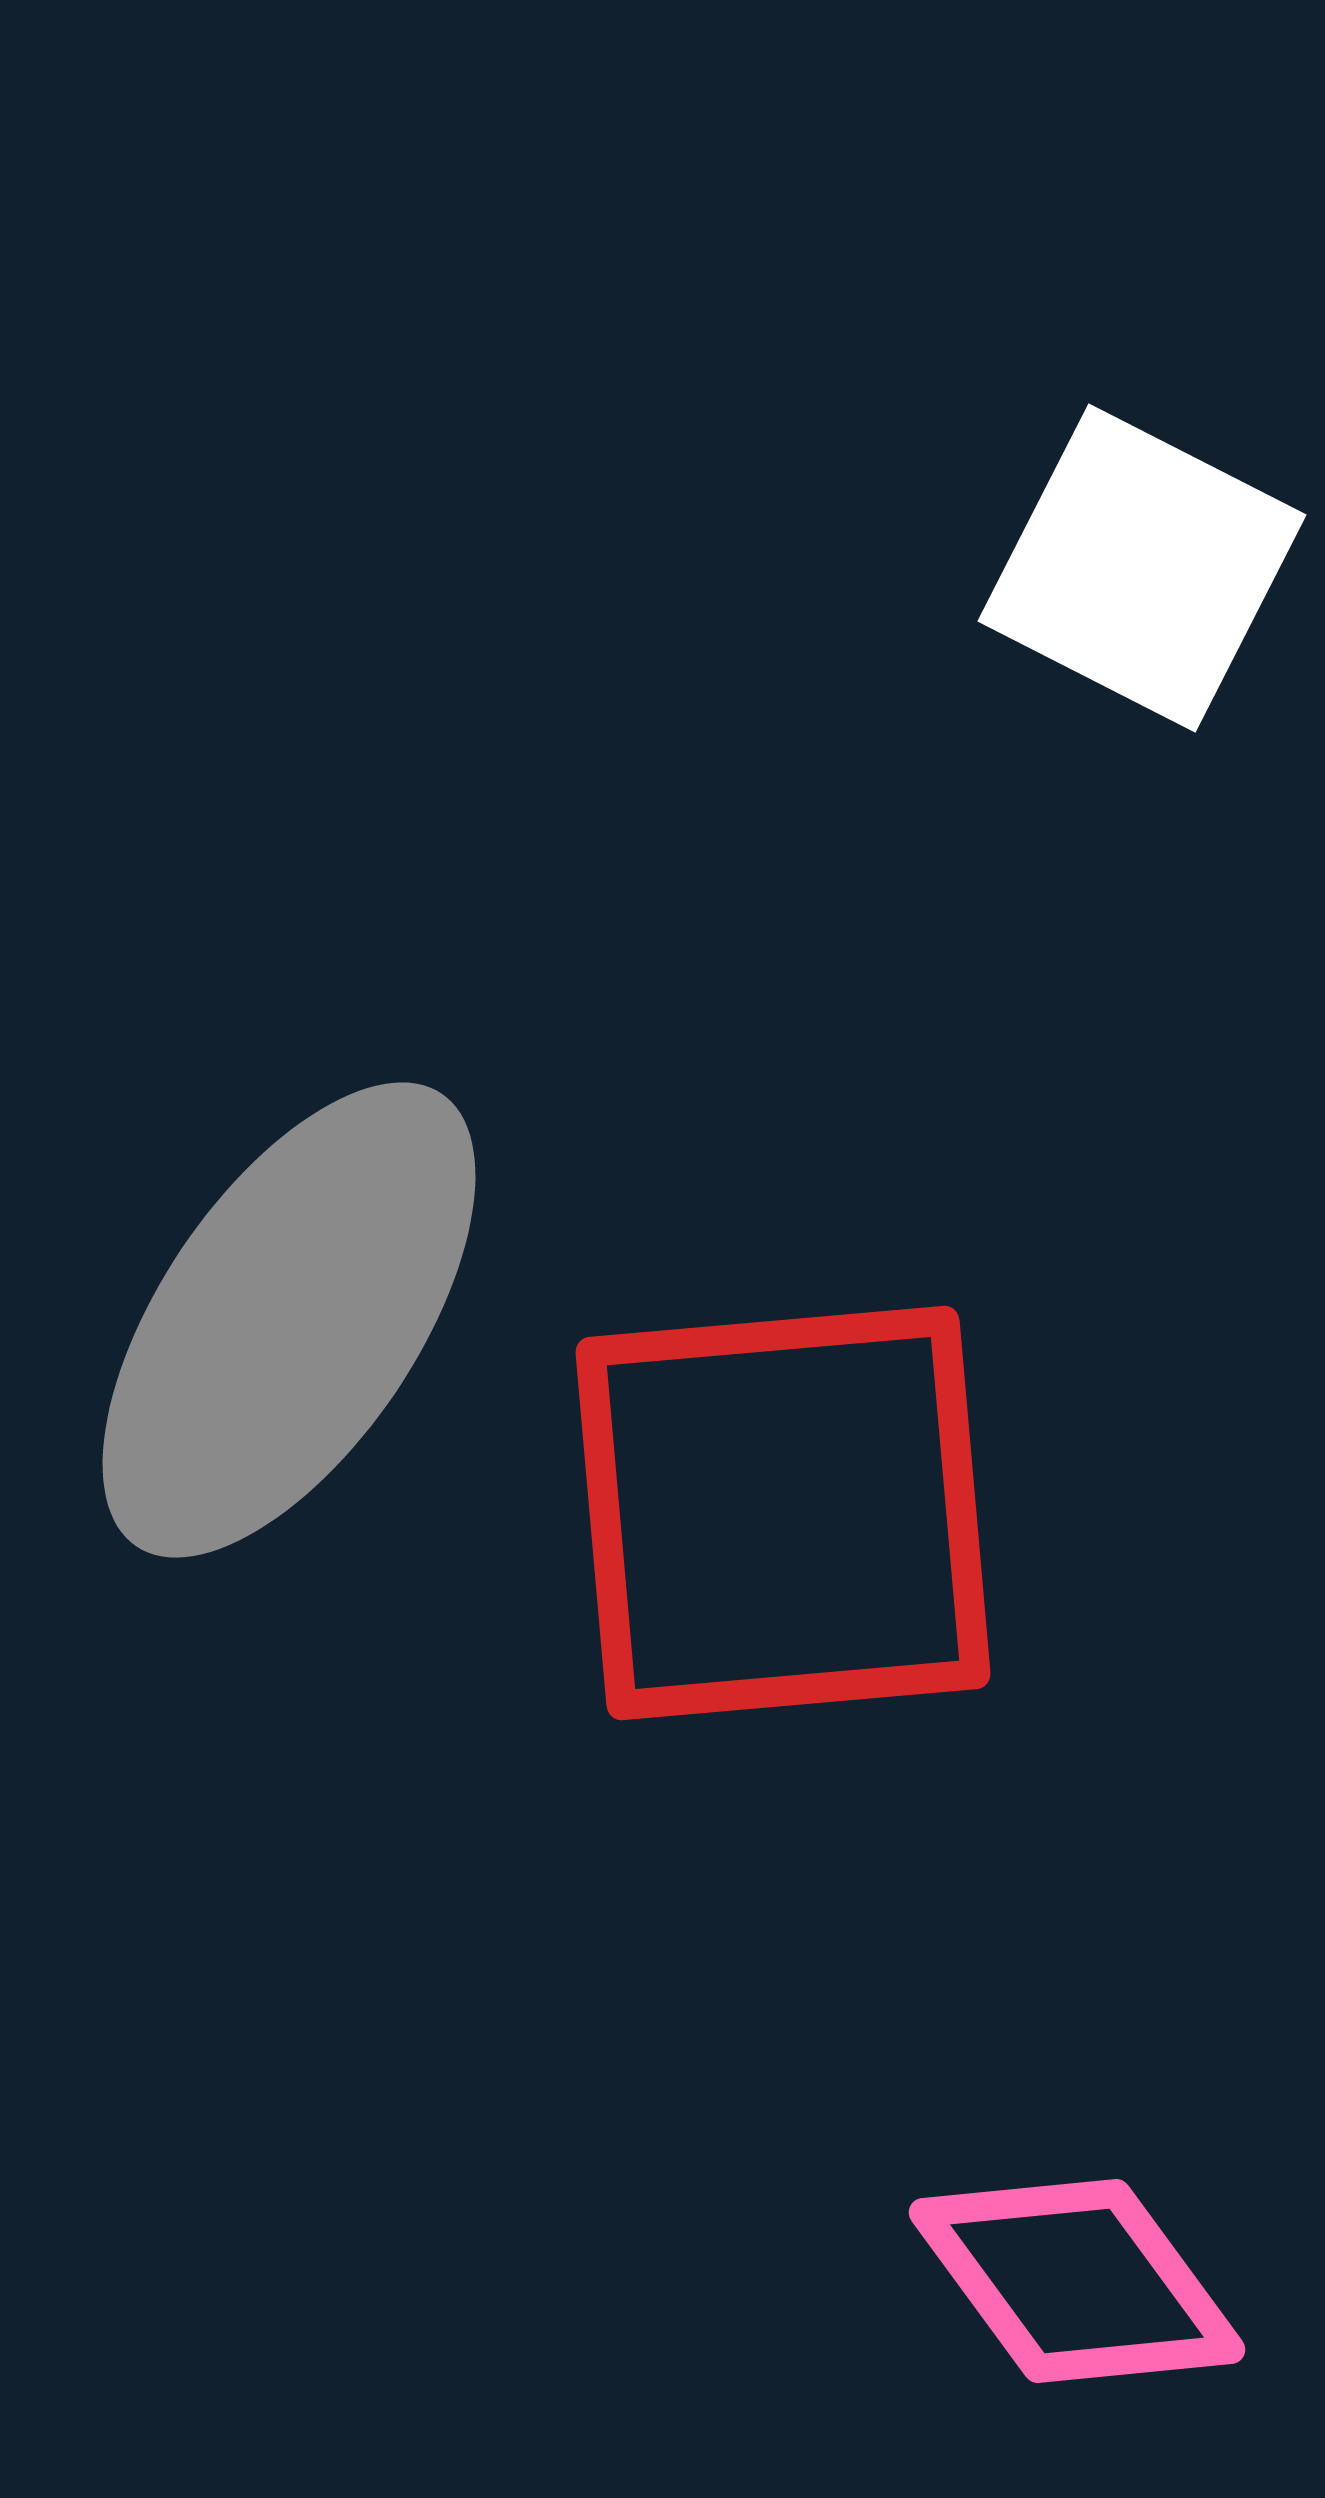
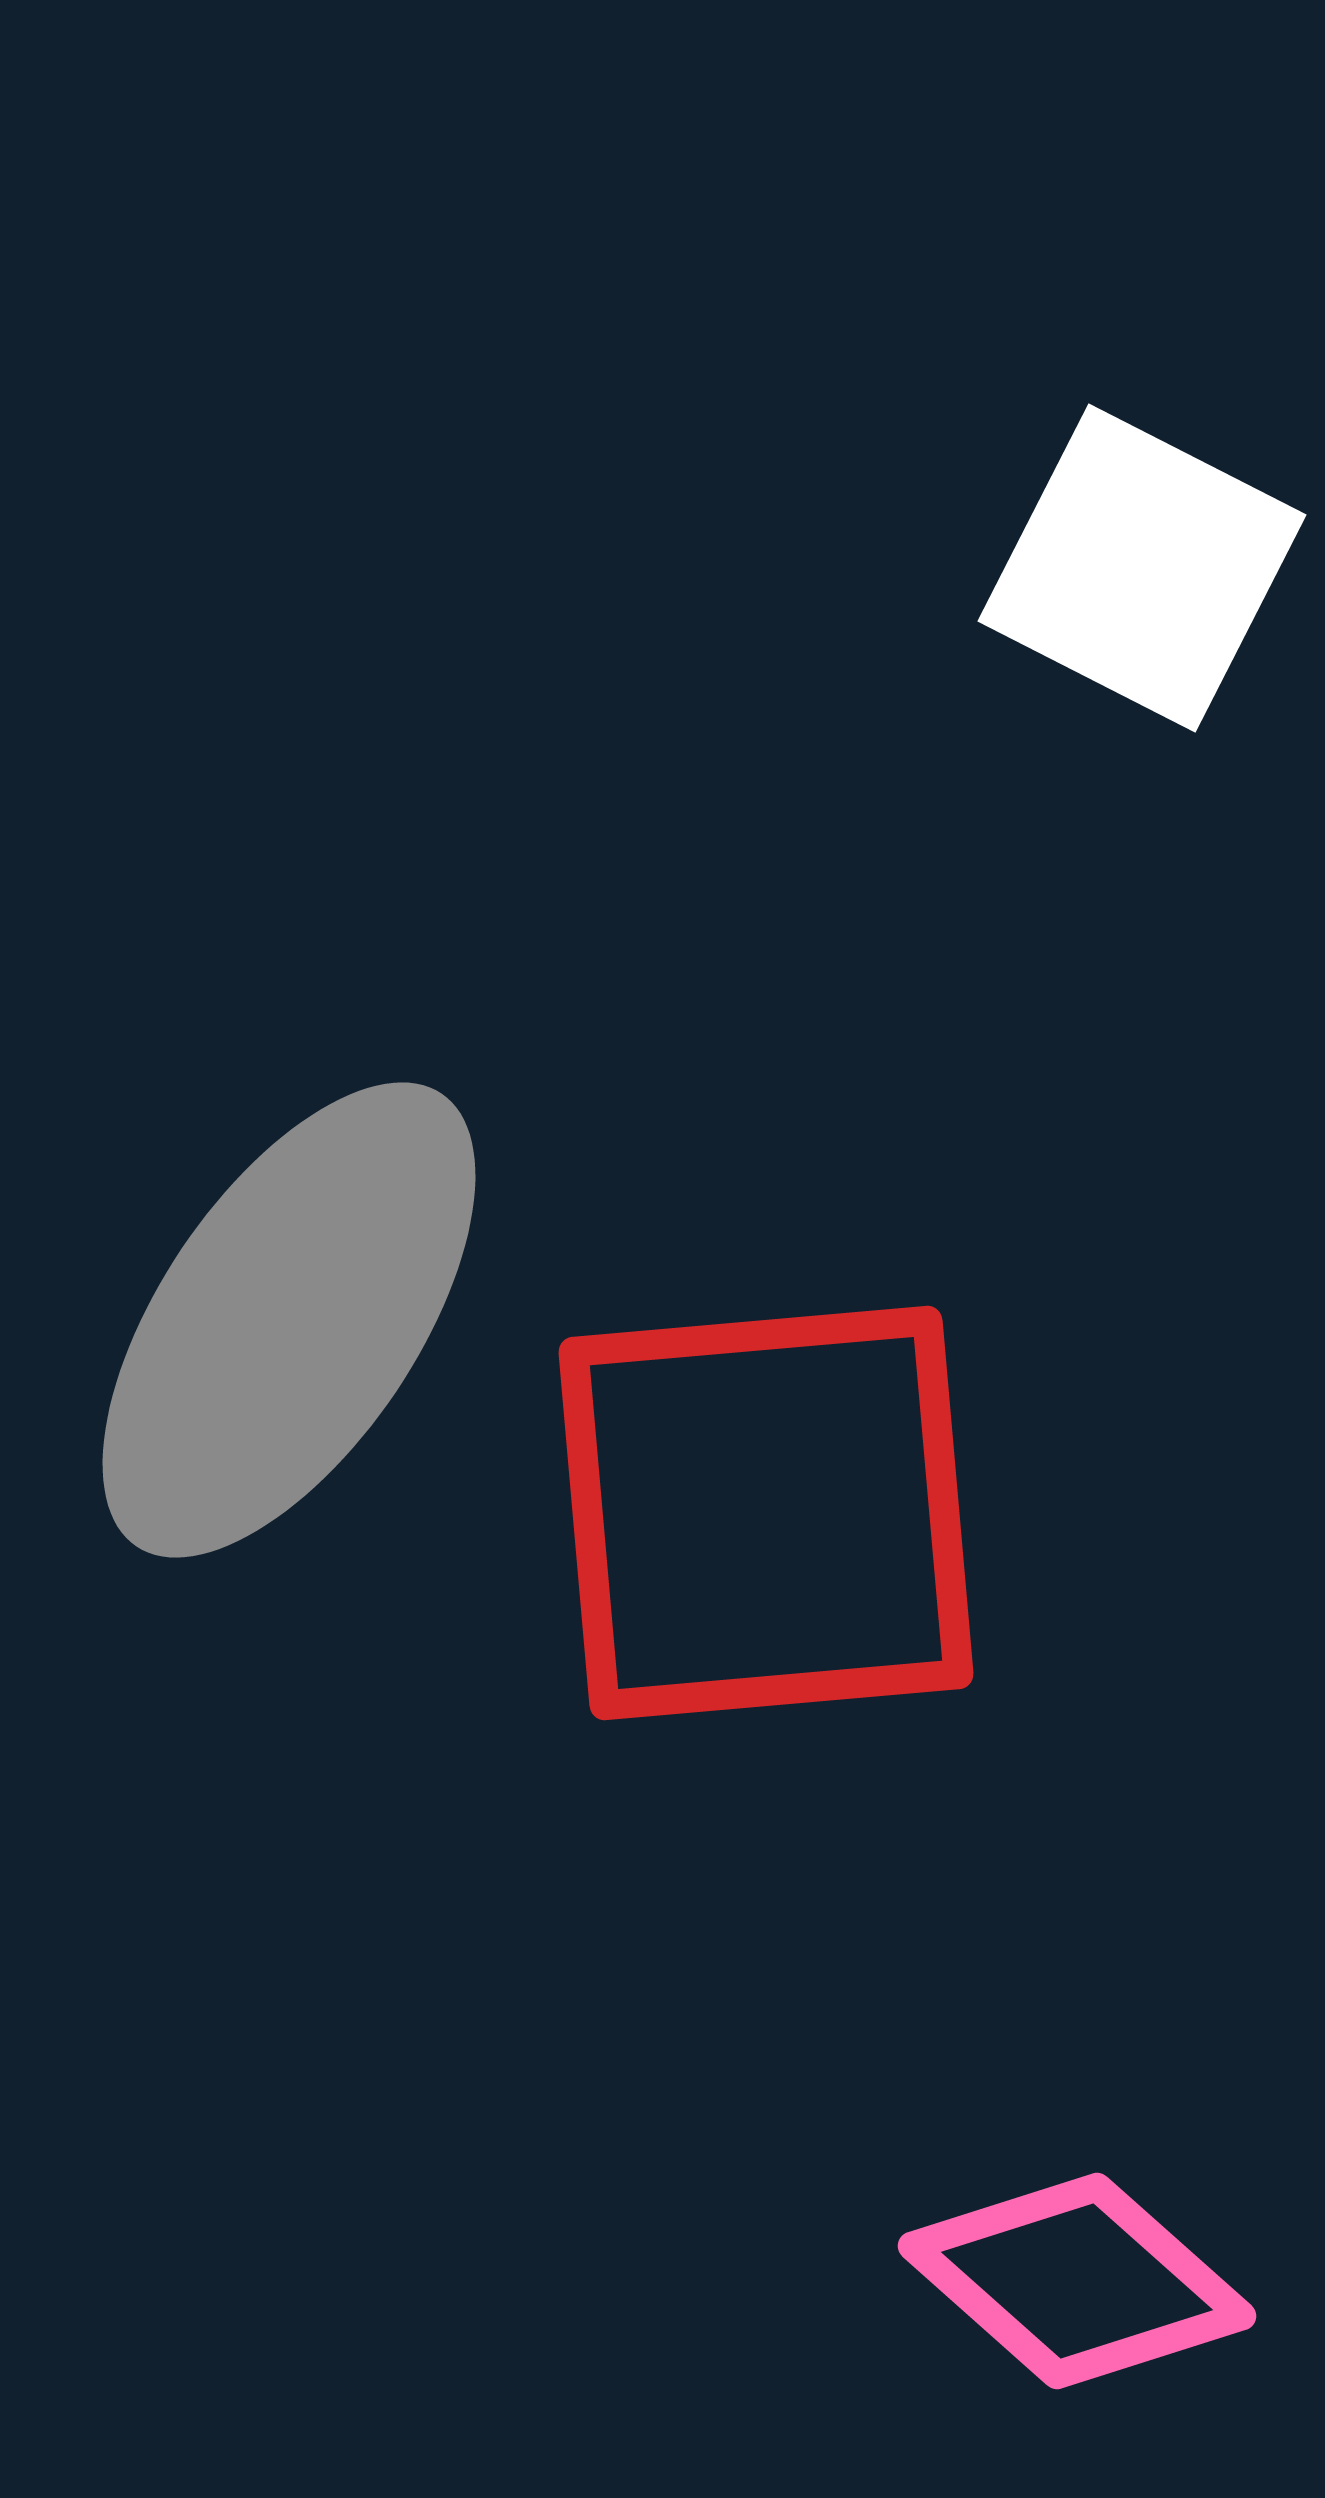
red square: moved 17 px left
pink diamond: rotated 12 degrees counterclockwise
